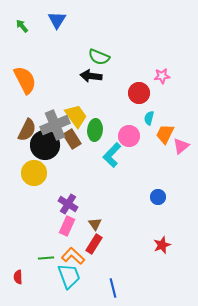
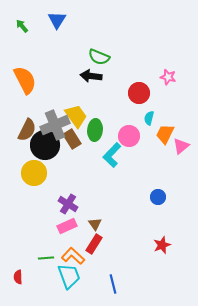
pink star: moved 6 px right, 1 px down; rotated 21 degrees clockwise
pink rectangle: rotated 42 degrees clockwise
blue line: moved 4 px up
